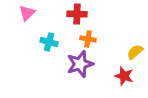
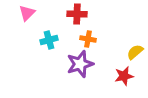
cyan cross: moved 2 px up; rotated 30 degrees counterclockwise
red star: rotated 30 degrees counterclockwise
